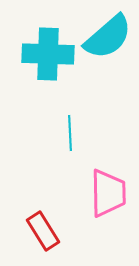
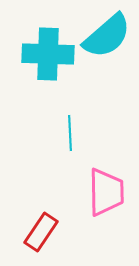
cyan semicircle: moved 1 px left, 1 px up
pink trapezoid: moved 2 px left, 1 px up
red rectangle: moved 2 px left, 1 px down; rotated 66 degrees clockwise
